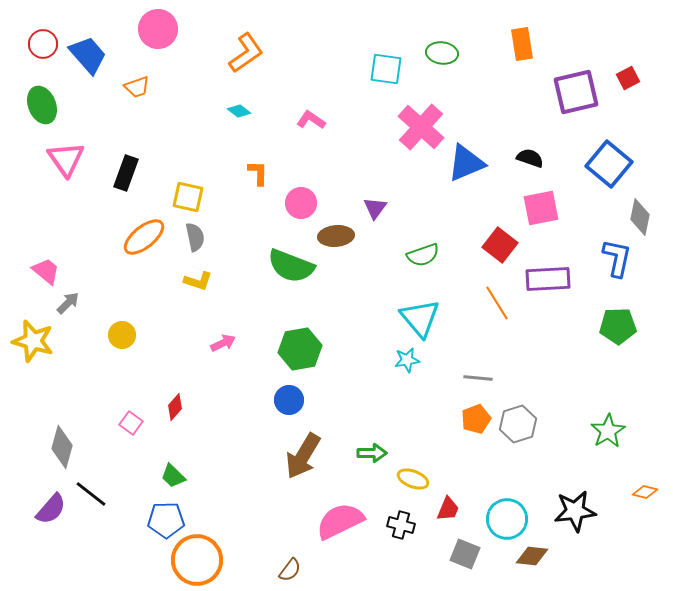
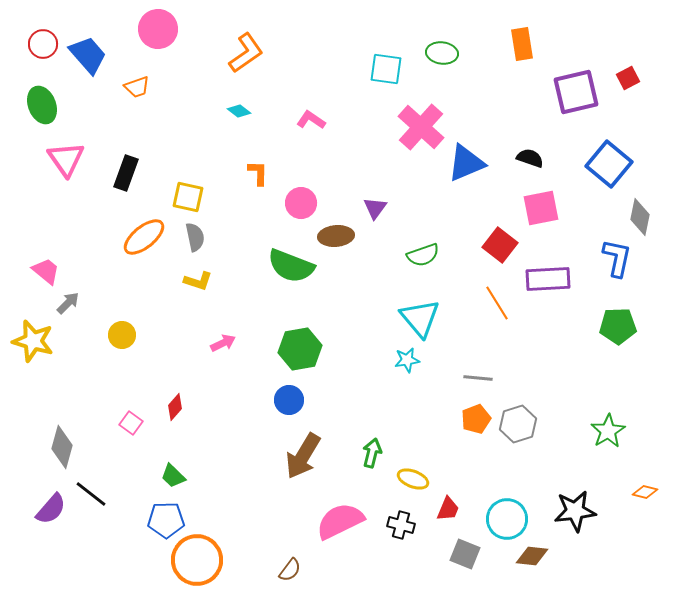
green arrow at (372, 453): rotated 76 degrees counterclockwise
